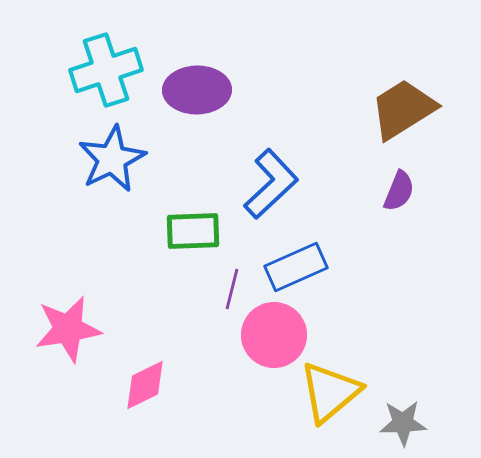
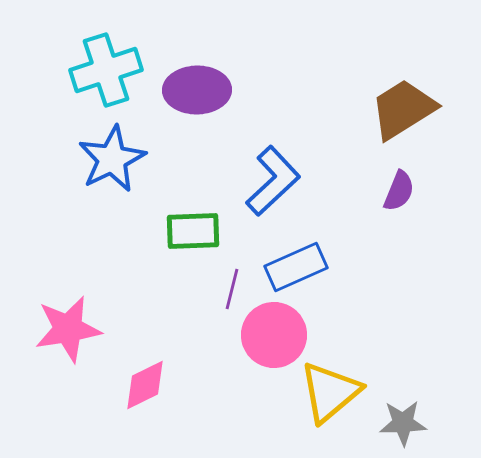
blue L-shape: moved 2 px right, 3 px up
